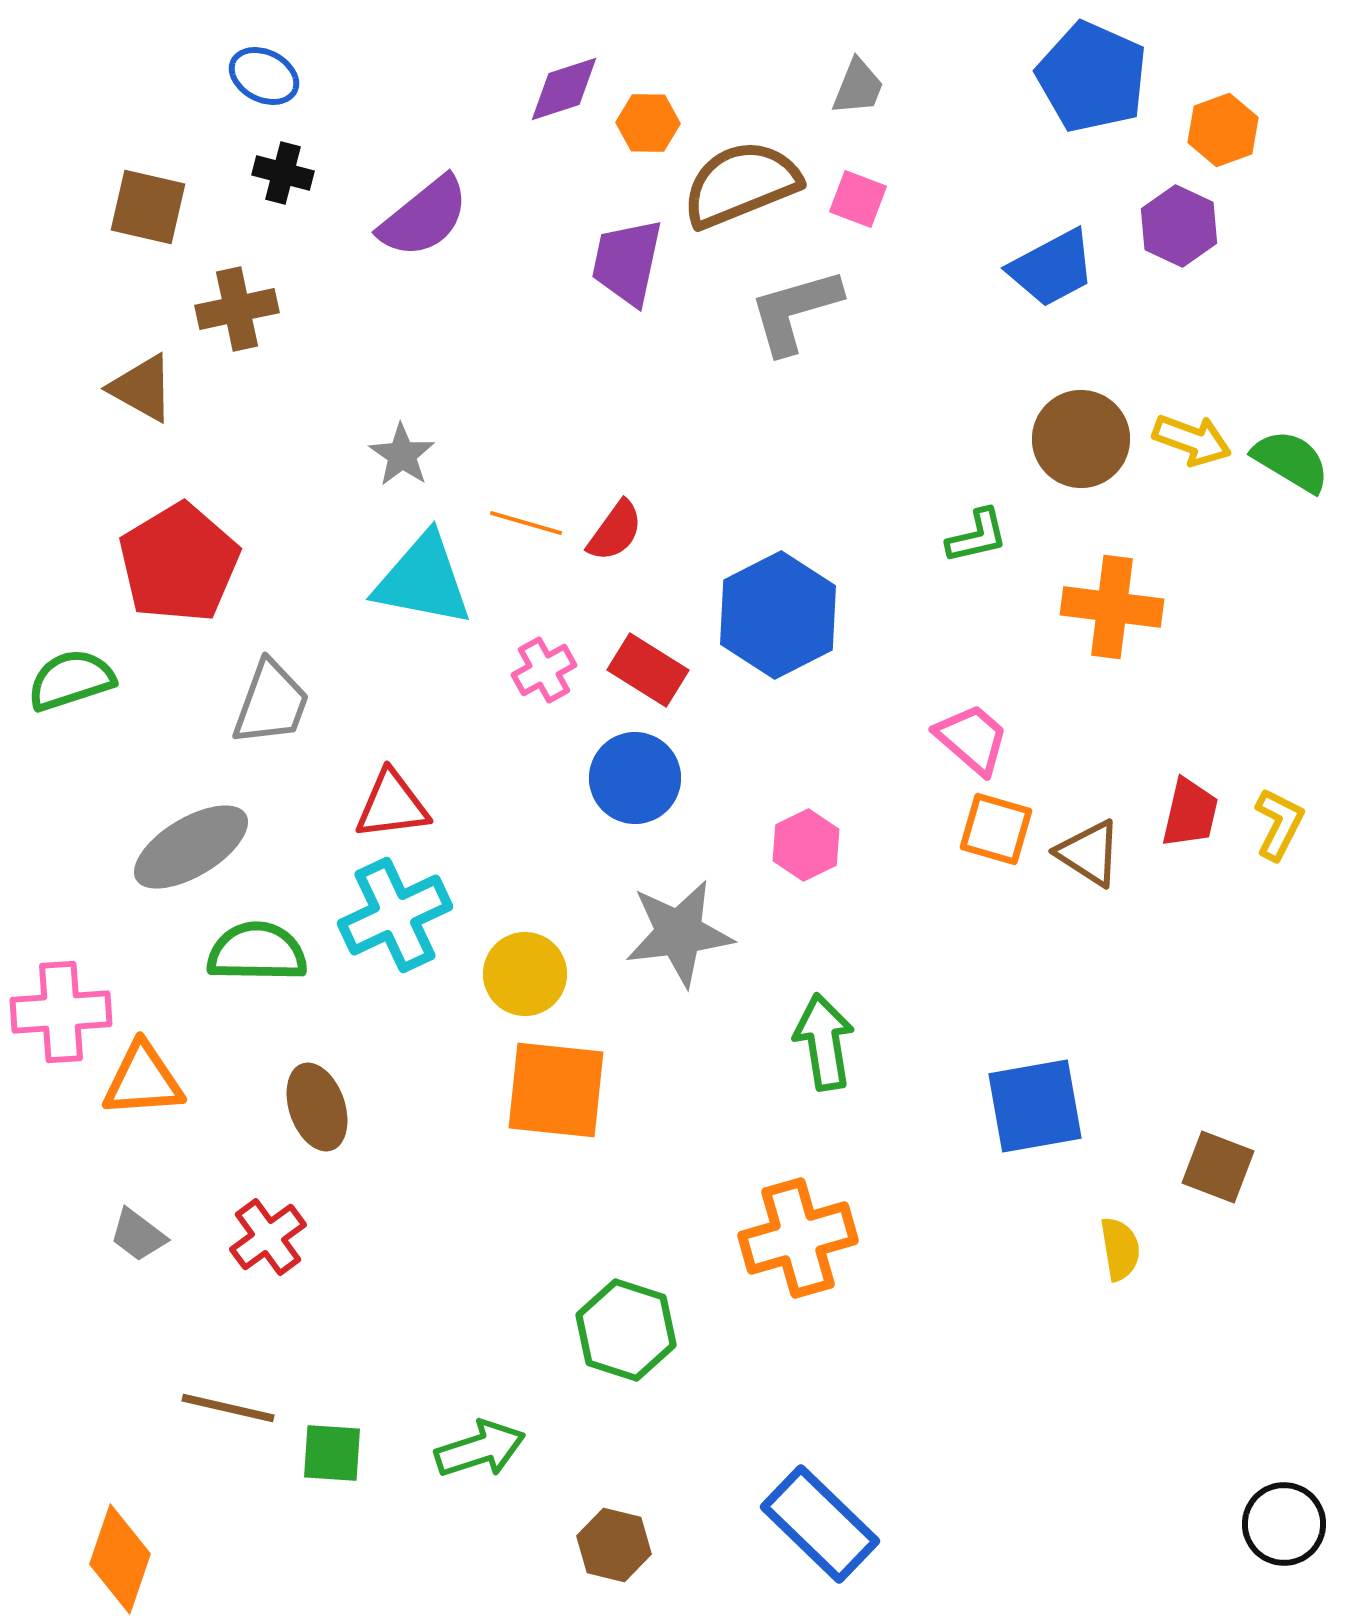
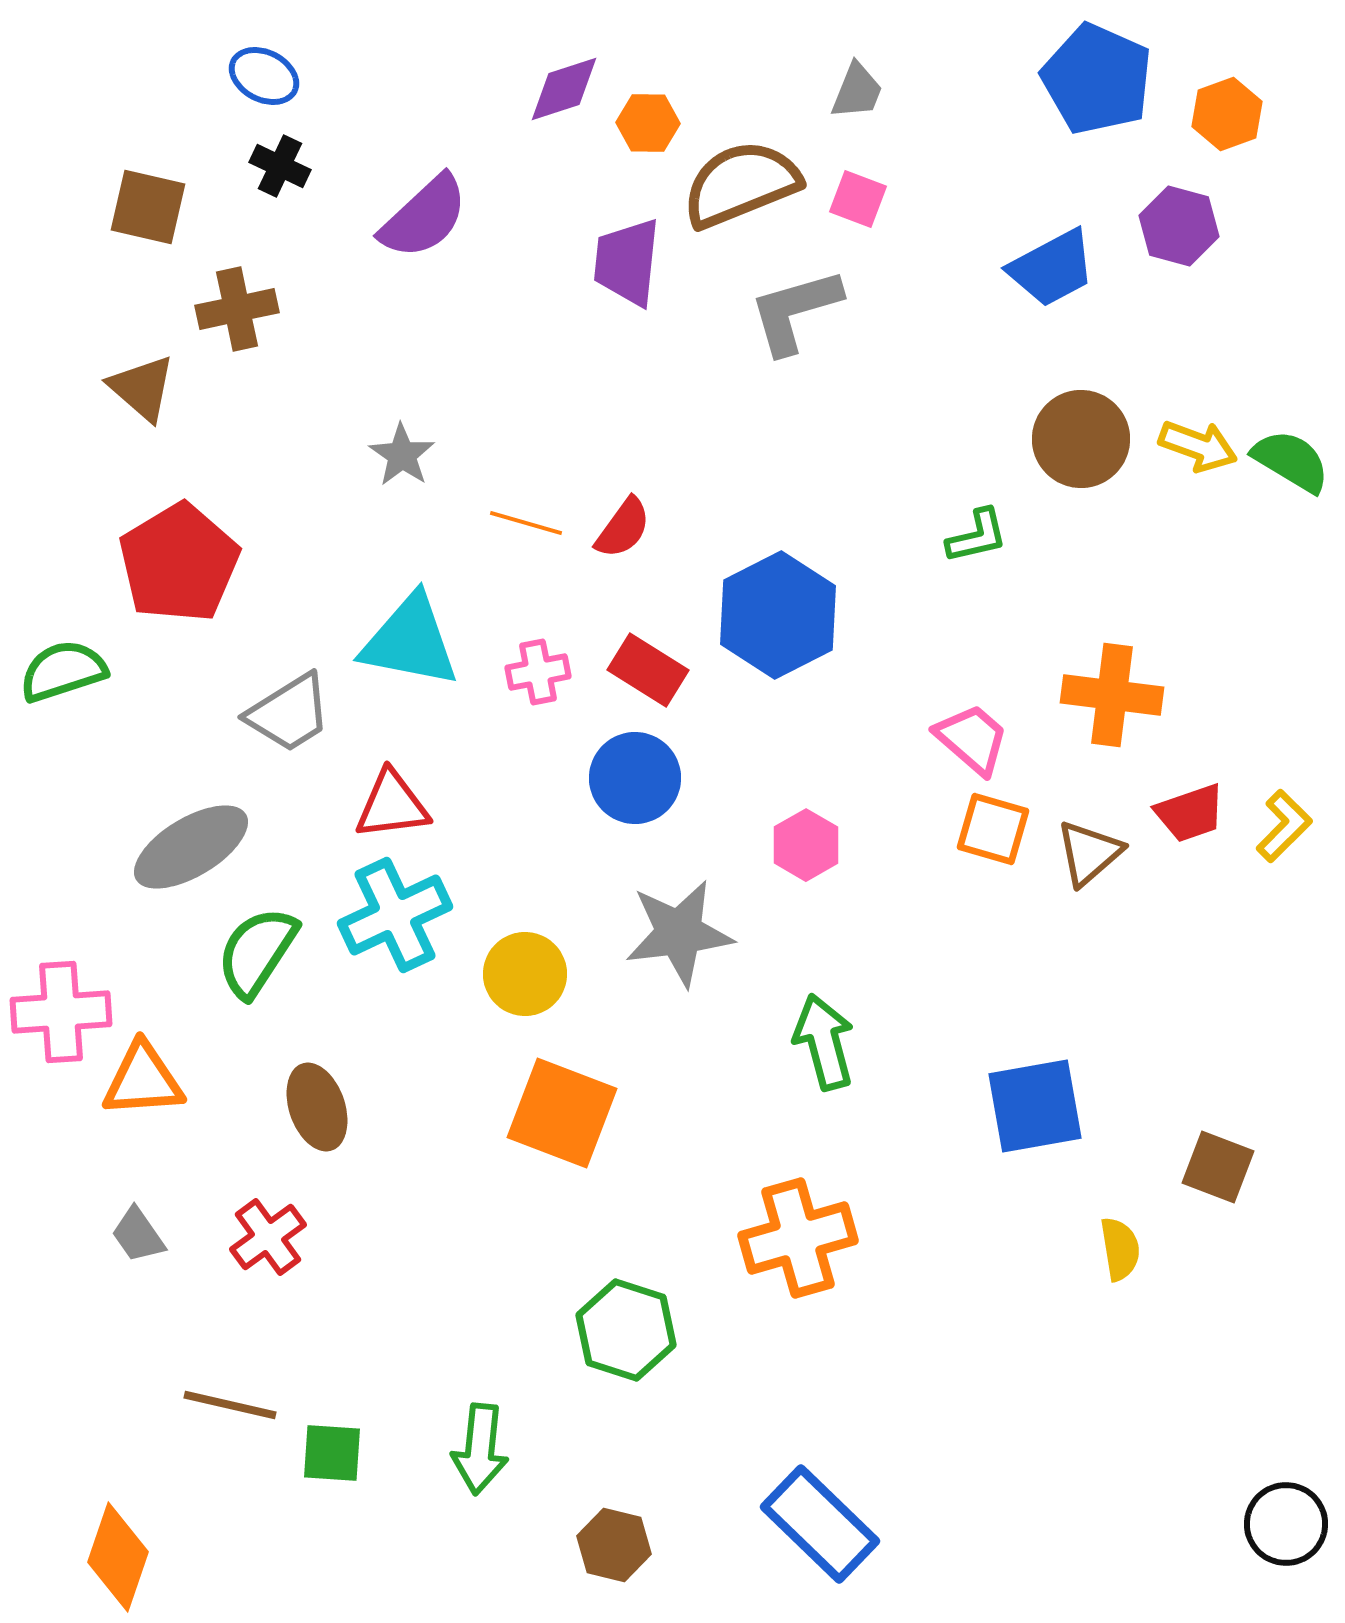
blue pentagon at (1092, 77): moved 5 px right, 2 px down
gray trapezoid at (858, 87): moved 1 px left, 4 px down
orange hexagon at (1223, 130): moved 4 px right, 16 px up
black cross at (283, 173): moved 3 px left, 7 px up; rotated 10 degrees clockwise
purple semicircle at (424, 217): rotated 4 degrees counterclockwise
purple hexagon at (1179, 226): rotated 10 degrees counterclockwise
purple trapezoid at (627, 262): rotated 6 degrees counterclockwise
brown triangle at (142, 388): rotated 12 degrees clockwise
yellow arrow at (1192, 440): moved 6 px right, 6 px down
red semicircle at (615, 531): moved 8 px right, 3 px up
cyan triangle at (423, 580): moved 13 px left, 61 px down
orange cross at (1112, 607): moved 88 px down
pink cross at (544, 670): moved 6 px left, 2 px down; rotated 18 degrees clockwise
green semicircle at (71, 680): moved 8 px left, 9 px up
gray trapezoid at (271, 703): moved 18 px right, 10 px down; rotated 38 degrees clockwise
red trapezoid at (1190, 813): rotated 58 degrees clockwise
yellow L-shape at (1279, 824): moved 5 px right, 2 px down; rotated 18 degrees clockwise
orange square at (996, 829): moved 3 px left
pink hexagon at (806, 845): rotated 4 degrees counterclockwise
brown triangle at (1089, 853): rotated 46 degrees clockwise
green semicircle at (257, 952): rotated 58 degrees counterclockwise
green arrow at (824, 1042): rotated 6 degrees counterclockwise
orange square at (556, 1090): moved 6 px right, 23 px down; rotated 15 degrees clockwise
gray trapezoid at (138, 1235): rotated 18 degrees clockwise
brown line at (228, 1408): moved 2 px right, 3 px up
green arrow at (480, 1449): rotated 114 degrees clockwise
black circle at (1284, 1524): moved 2 px right
orange diamond at (120, 1559): moved 2 px left, 2 px up
